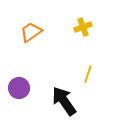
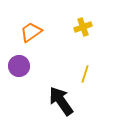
yellow line: moved 3 px left
purple circle: moved 22 px up
black arrow: moved 3 px left
